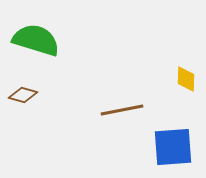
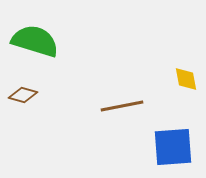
green semicircle: moved 1 px left, 1 px down
yellow diamond: rotated 12 degrees counterclockwise
brown line: moved 4 px up
